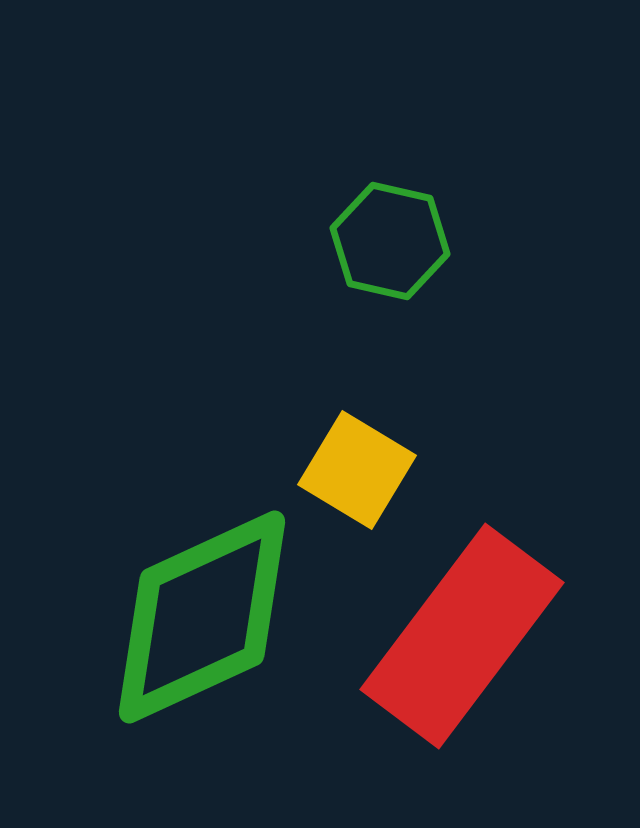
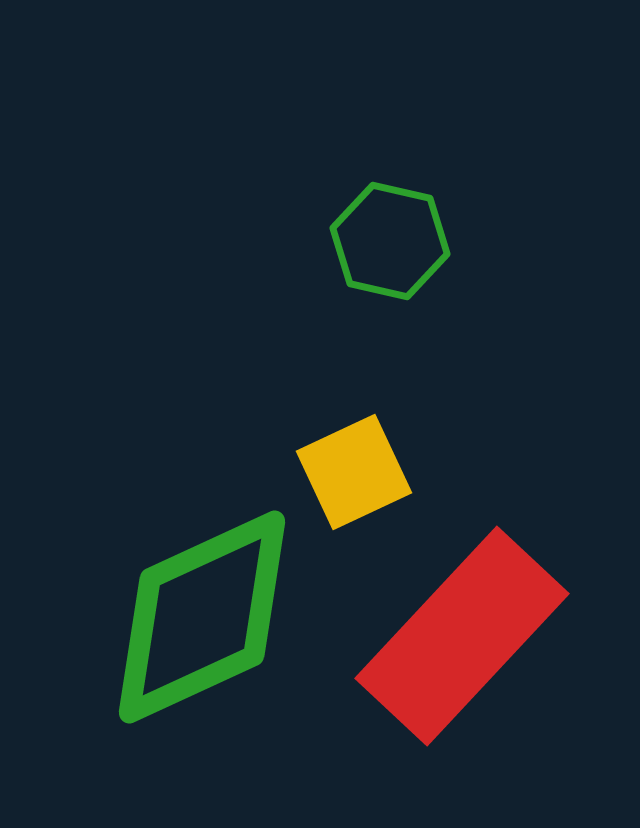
yellow square: moved 3 px left, 2 px down; rotated 34 degrees clockwise
red rectangle: rotated 6 degrees clockwise
